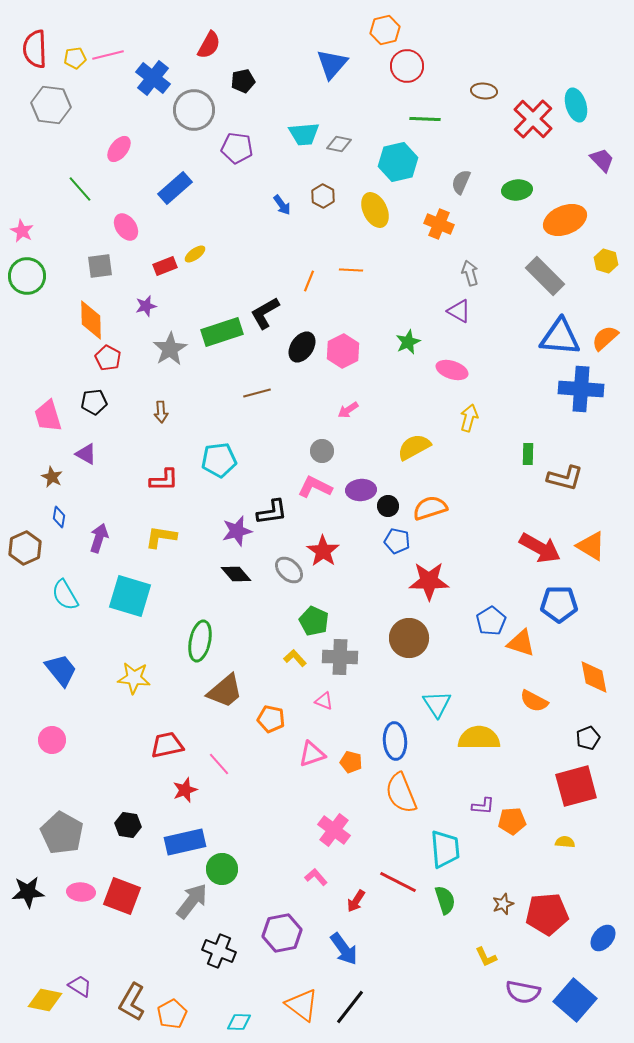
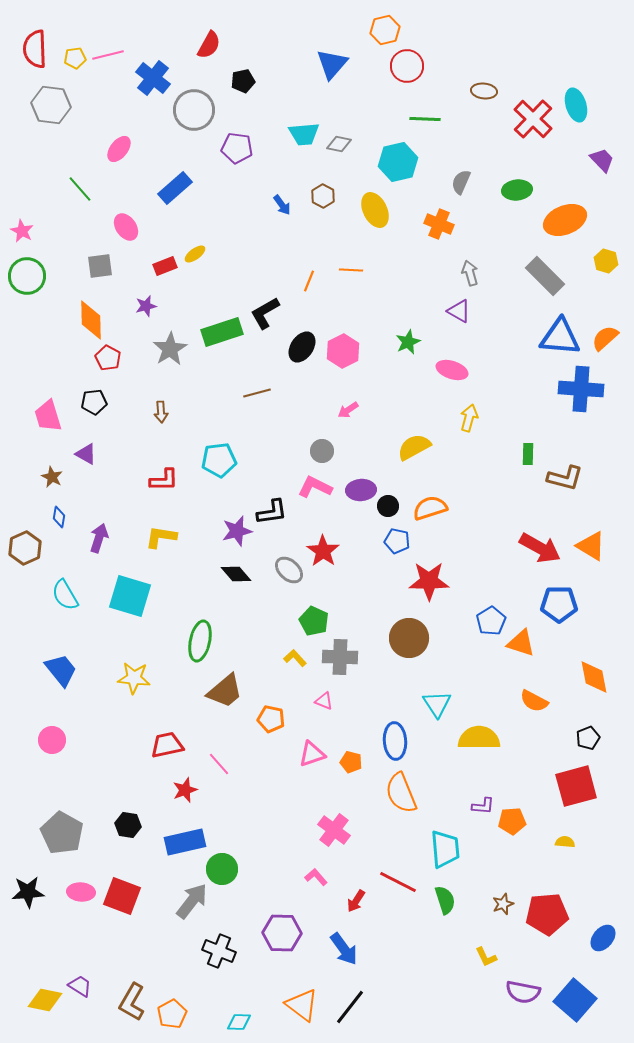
purple hexagon at (282, 933): rotated 12 degrees clockwise
